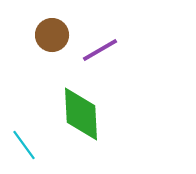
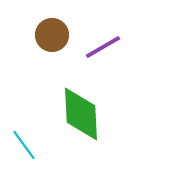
purple line: moved 3 px right, 3 px up
